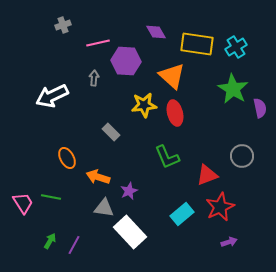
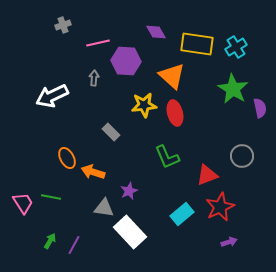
orange arrow: moved 5 px left, 5 px up
